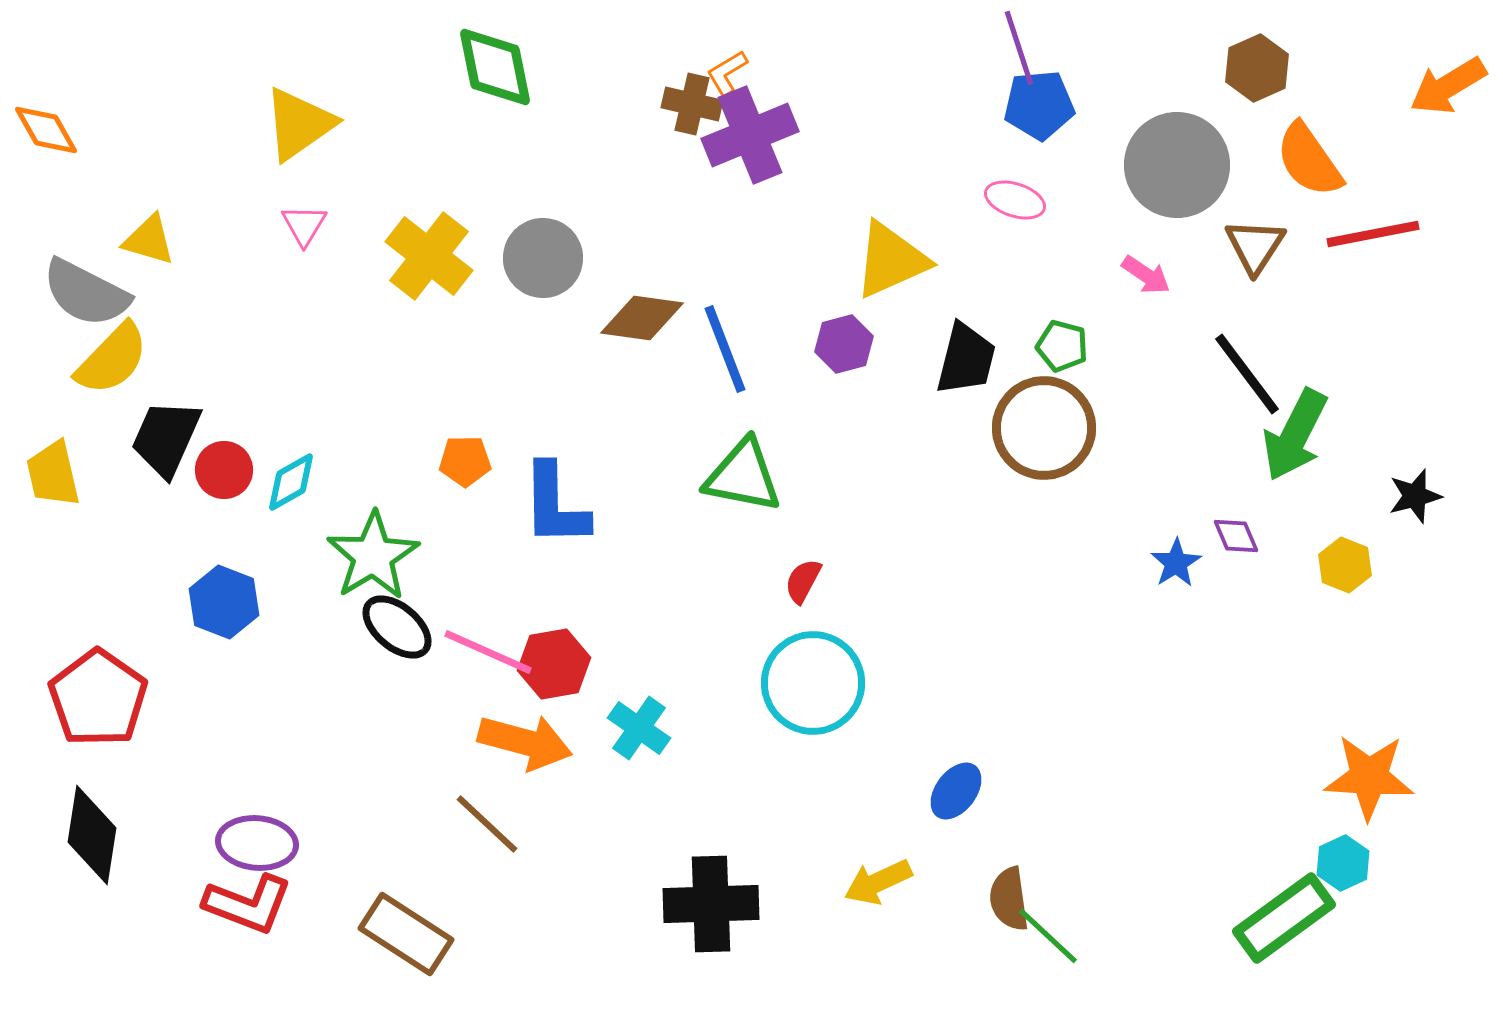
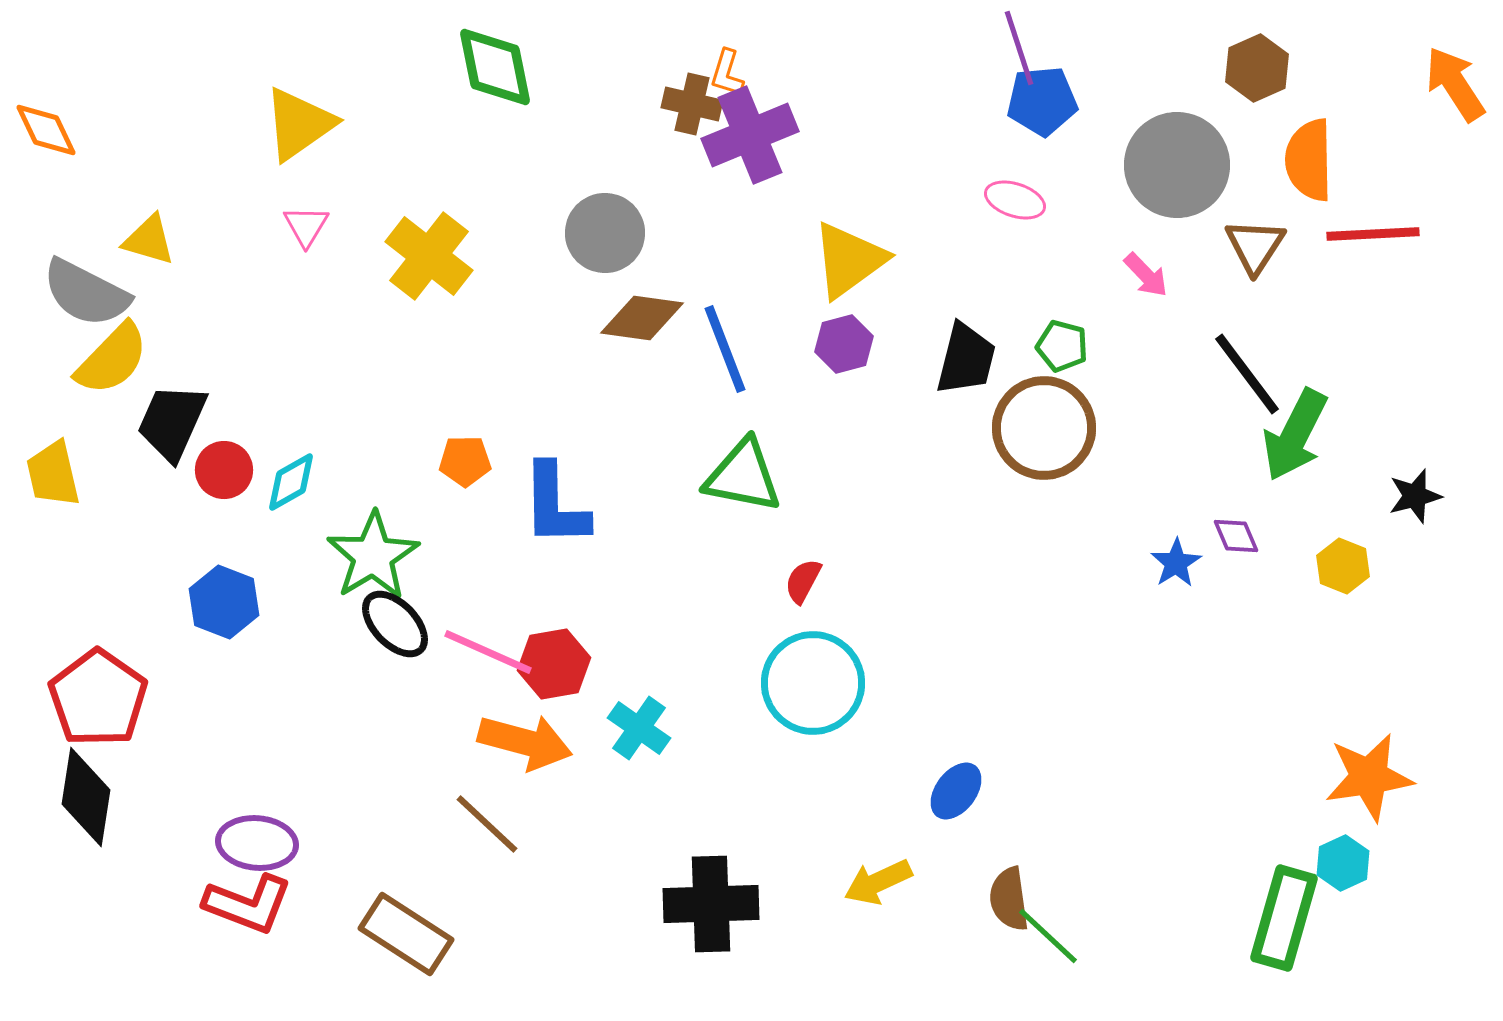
orange L-shape at (727, 73): rotated 42 degrees counterclockwise
orange arrow at (1448, 86): moved 7 px right, 2 px up; rotated 88 degrees clockwise
blue pentagon at (1039, 105): moved 3 px right, 4 px up
orange diamond at (46, 130): rotated 4 degrees clockwise
orange semicircle at (1309, 160): rotated 34 degrees clockwise
pink triangle at (304, 225): moved 2 px right, 1 px down
red line at (1373, 234): rotated 8 degrees clockwise
gray circle at (543, 258): moved 62 px right, 25 px up
yellow triangle at (891, 260): moved 42 px left; rotated 12 degrees counterclockwise
pink arrow at (1146, 275): rotated 12 degrees clockwise
black trapezoid at (166, 438): moved 6 px right, 16 px up
yellow hexagon at (1345, 565): moved 2 px left, 1 px down
black ellipse at (397, 627): moved 2 px left, 3 px up; rotated 6 degrees clockwise
orange star at (1369, 777): rotated 12 degrees counterclockwise
black diamond at (92, 835): moved 6 px left, 38 px up
green rectangle at (1284, 918): rotated 38 degrees counterclockwise
